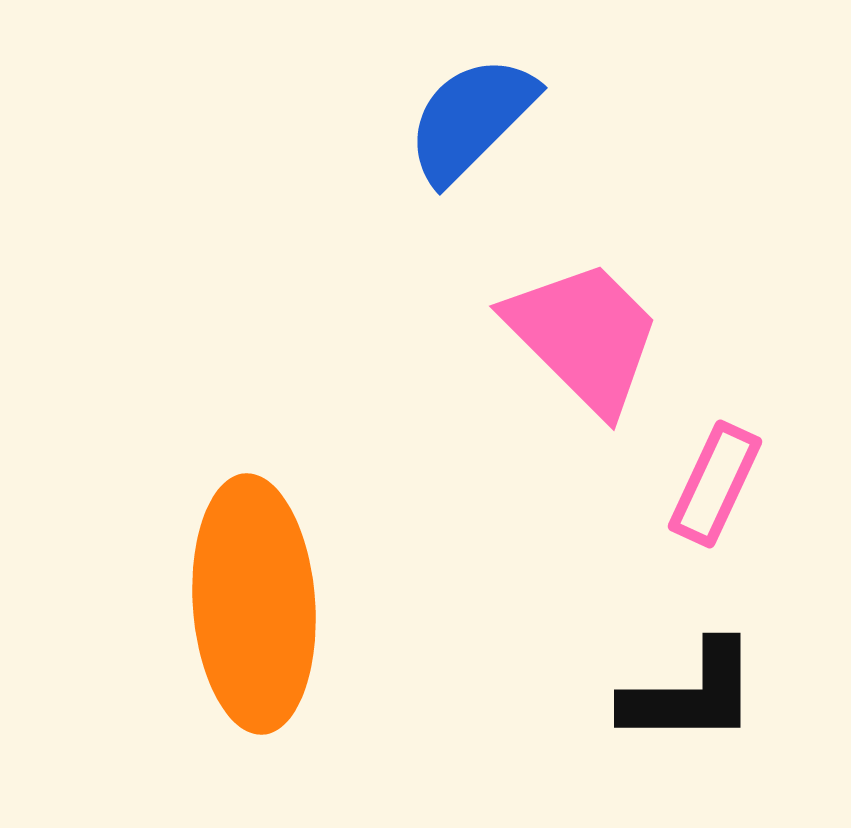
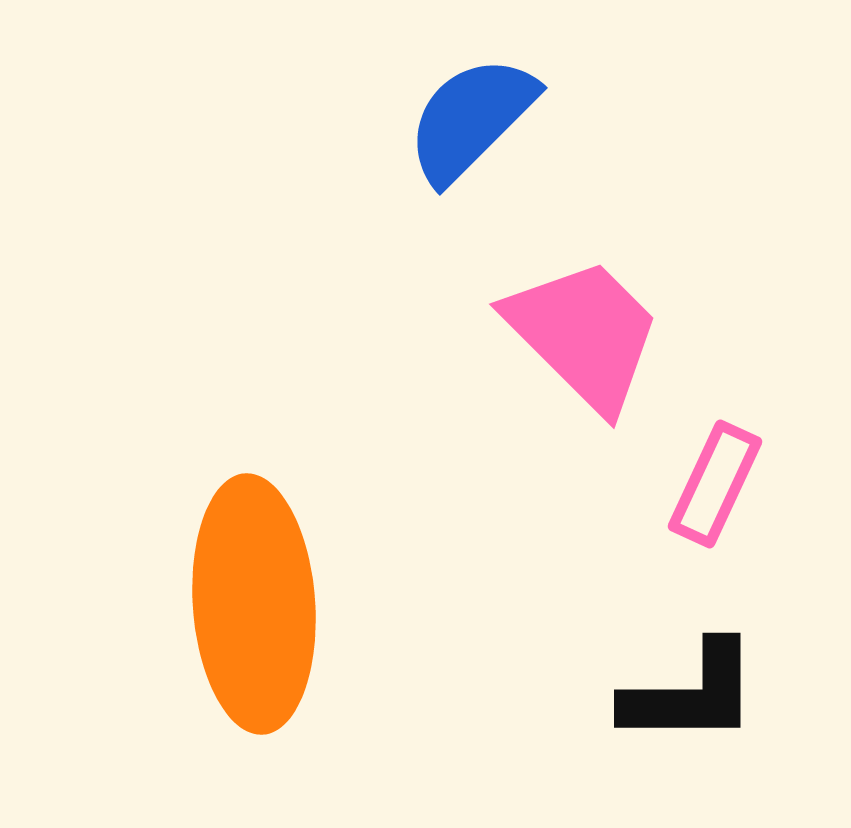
pink trapezoid: moved 2 px up
